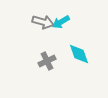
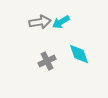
gray arrow: moved 3 px left; rotated 25 degrees counterclockwise
